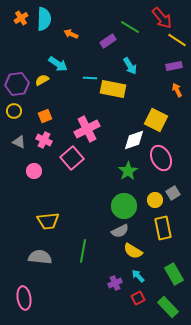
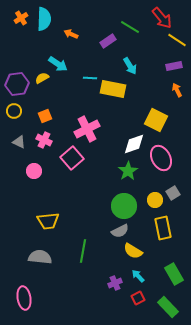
yellow semicircle at (42, 80): moved 2 px up
white diamond at (134, 140): moved 4 px down
